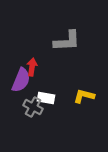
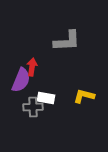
gray cross: rotated 30 degrees counterclockwise
